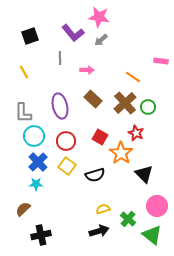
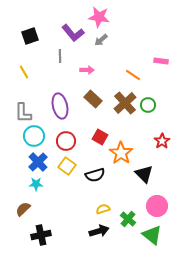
gray line: moved 2 px up
orange line: moved 2 px up
green circle: moved 2 px up
red star: moved 26 px right, 8 px down; rotated 14 degrees clockwise
